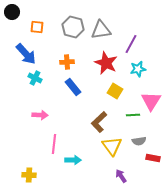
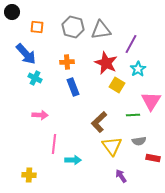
cyan star: rotated 21 degrees counterclockwise
blue rectangle: rotated 18 degrees clockwise
yellow square: moved 2 px right, 6 px up
